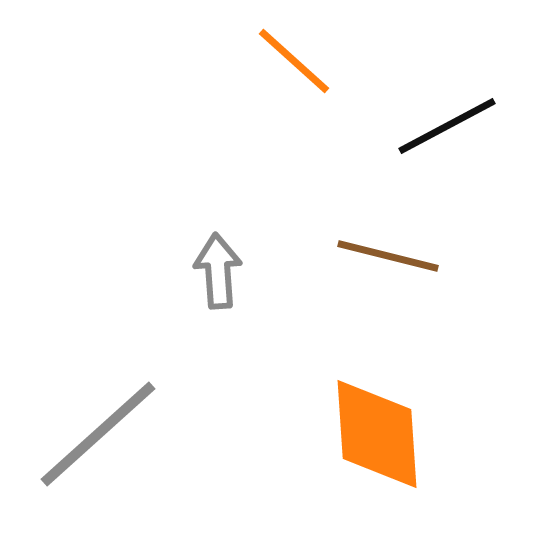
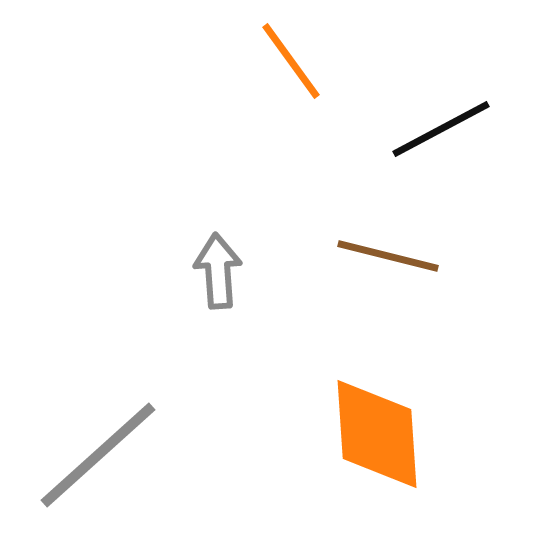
orange line: moved 3 px left; rotated 12 degrees clockwise
black line: moved 6 px left, 3 px down
gray line: moved 21 px down
